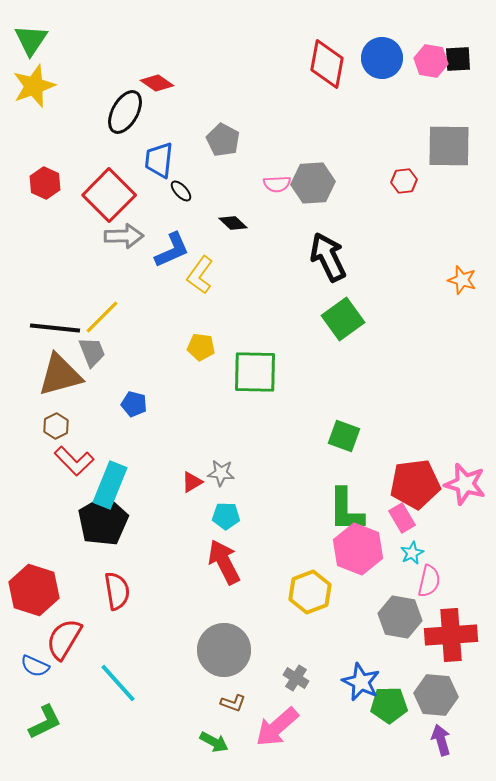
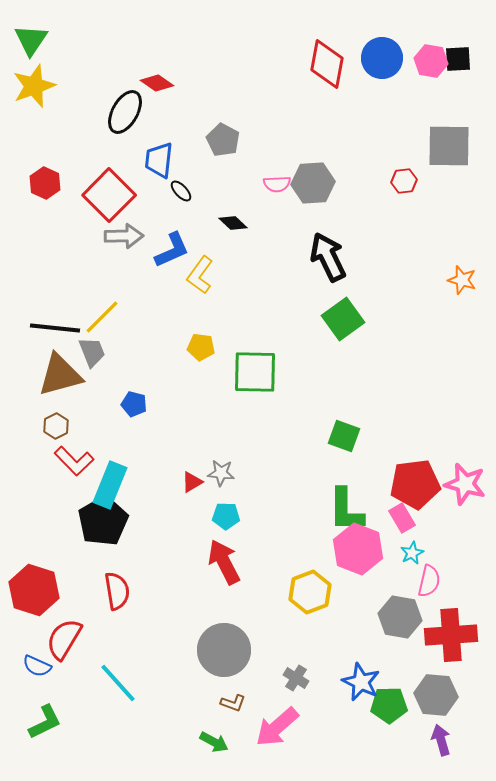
blue semicircle at (35, 666): moved 2 px right
